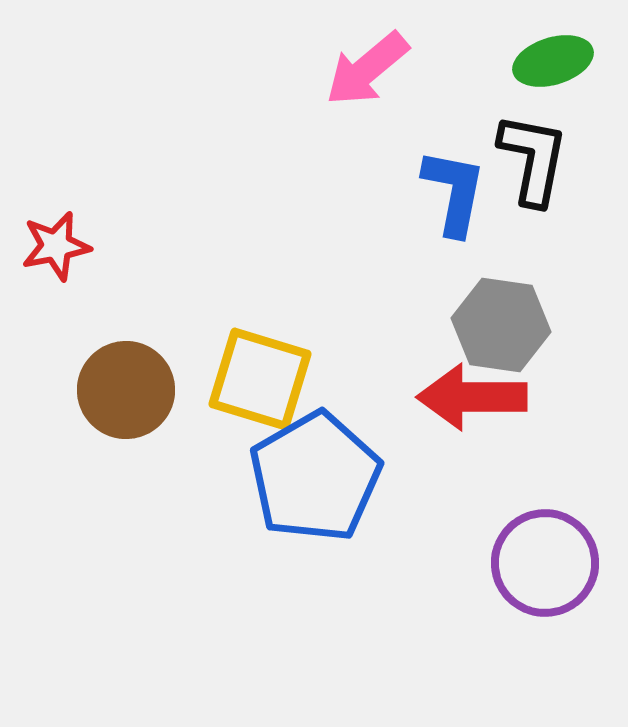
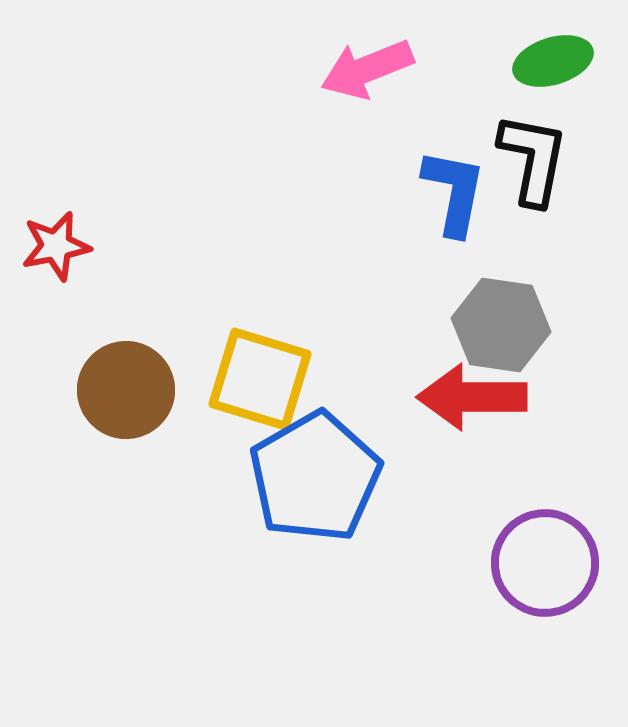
pink arrow: rotated 18 degrees clockwise
